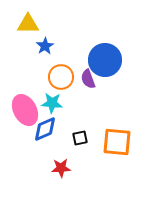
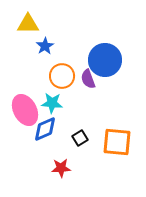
orange circle: moved 1 px right, 1 px up
black square: rotated 21 degrees counterclockwise
